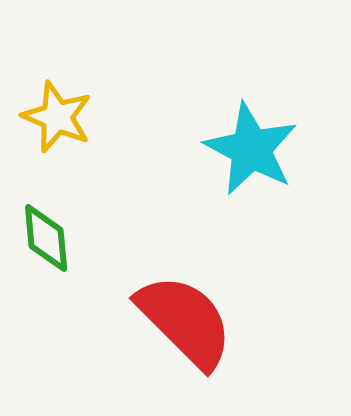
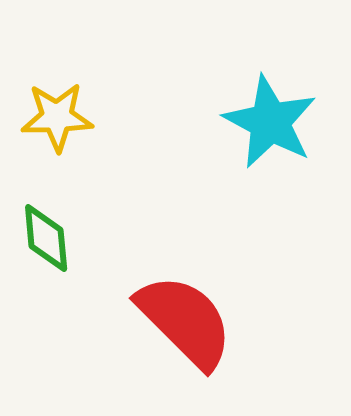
yellow star: rotated 24 degrees counterclockwise
cyan star: moved 19 px right, 27 px up
